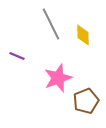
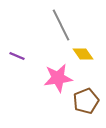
gray line: moved 10 px right, 1 px down
yellow diamond: moved 19 px down; rotated 35 degrees counterclockwise
pink star: rotated 12 degrees clockwise
